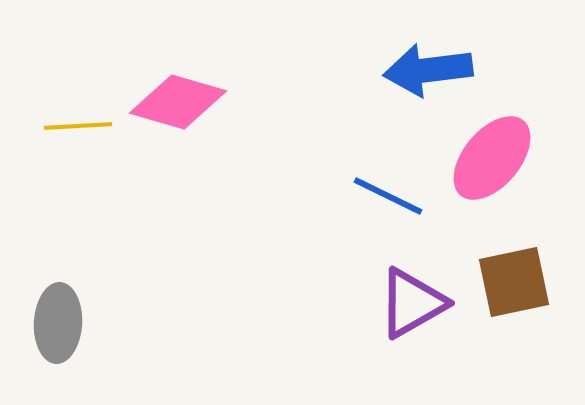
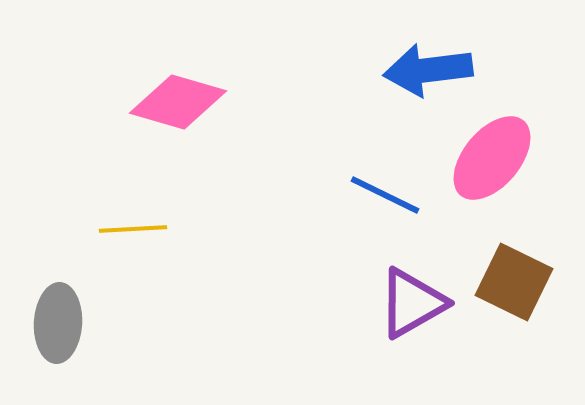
yellow line: moved 55 px right, 103 px down
blue line: moved 3 px left, 1 px up
brown square: rotated 38 degrees clockwise
